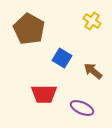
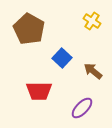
blue square: rotated 12 degrees clockwise
red trapezoid: moved 5 px left, 3 px up
purple ellipse: rotated 70 degrees counterclockwise
